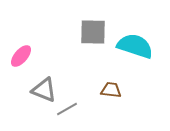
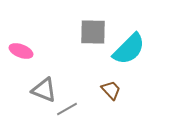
cyan semicircle: moved 6 px left, 3 px down; rotated 117 degrees clockwise
pink ellipse: moved 5 px up; rotated 70 degrees clockwise
brown trapezoid: rotated 40 degrees clockwise
